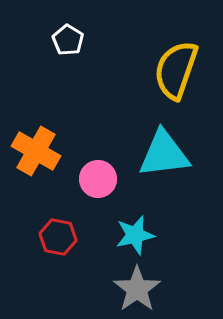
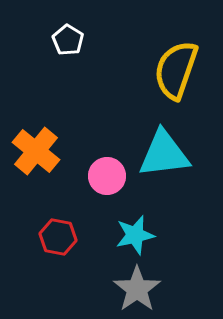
orange cross: rotated 9 degrees clockwise
pink circle: moved 9 px right, 3 px up
